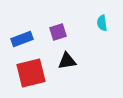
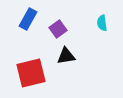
purple square: moved 3 px up; rotated 18 degrees counterclockwise
blue rectangle: moved 6 px right, 20 px up; rotated 40 degrees counterclockwise
black triangle: moved 1 px left, 5 px up
